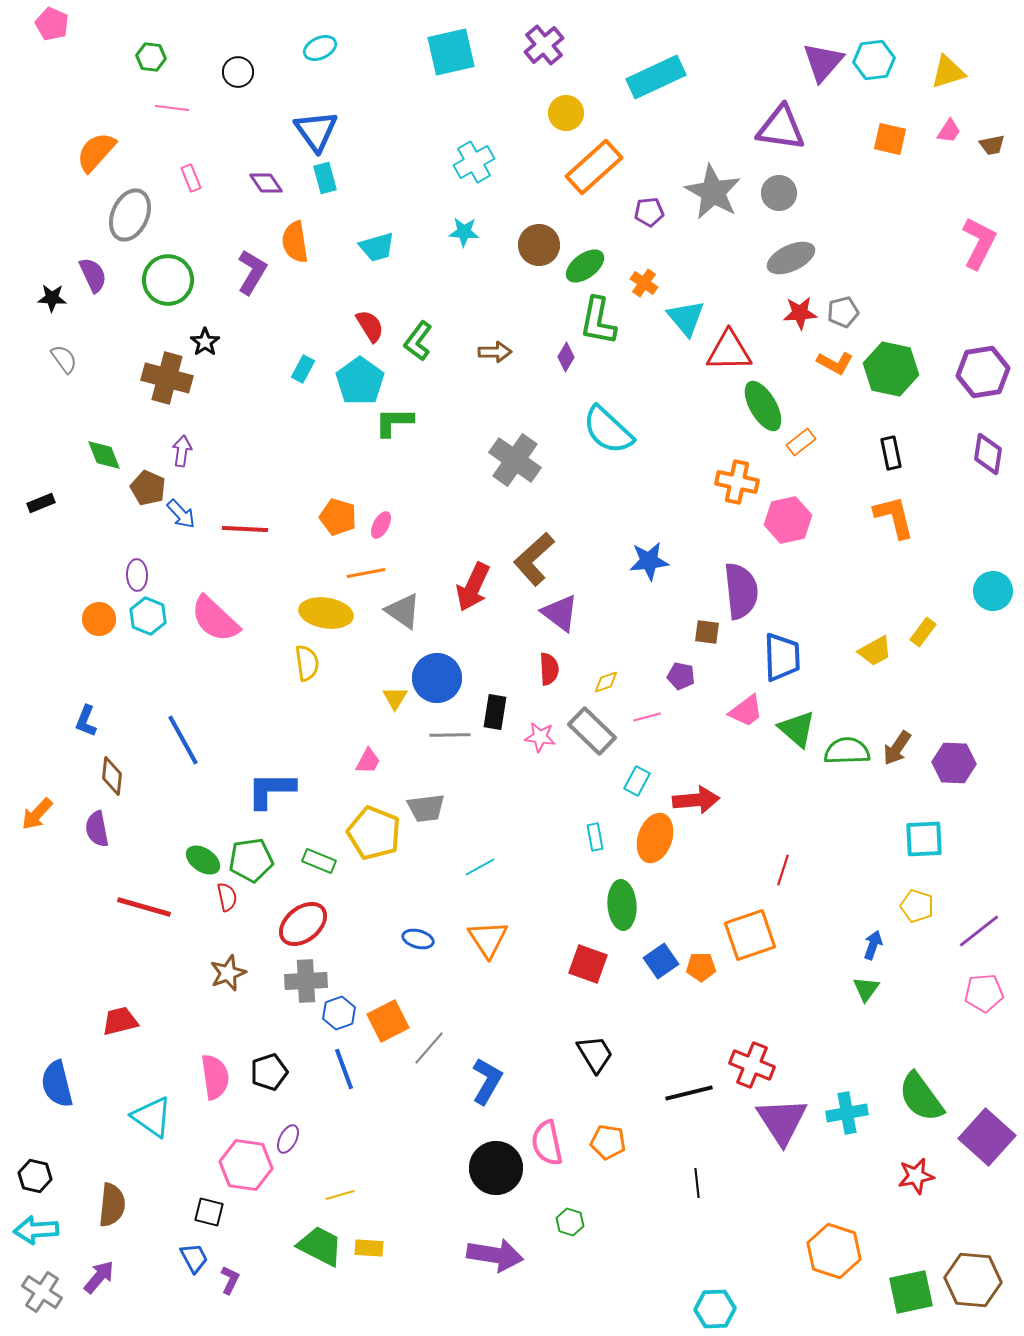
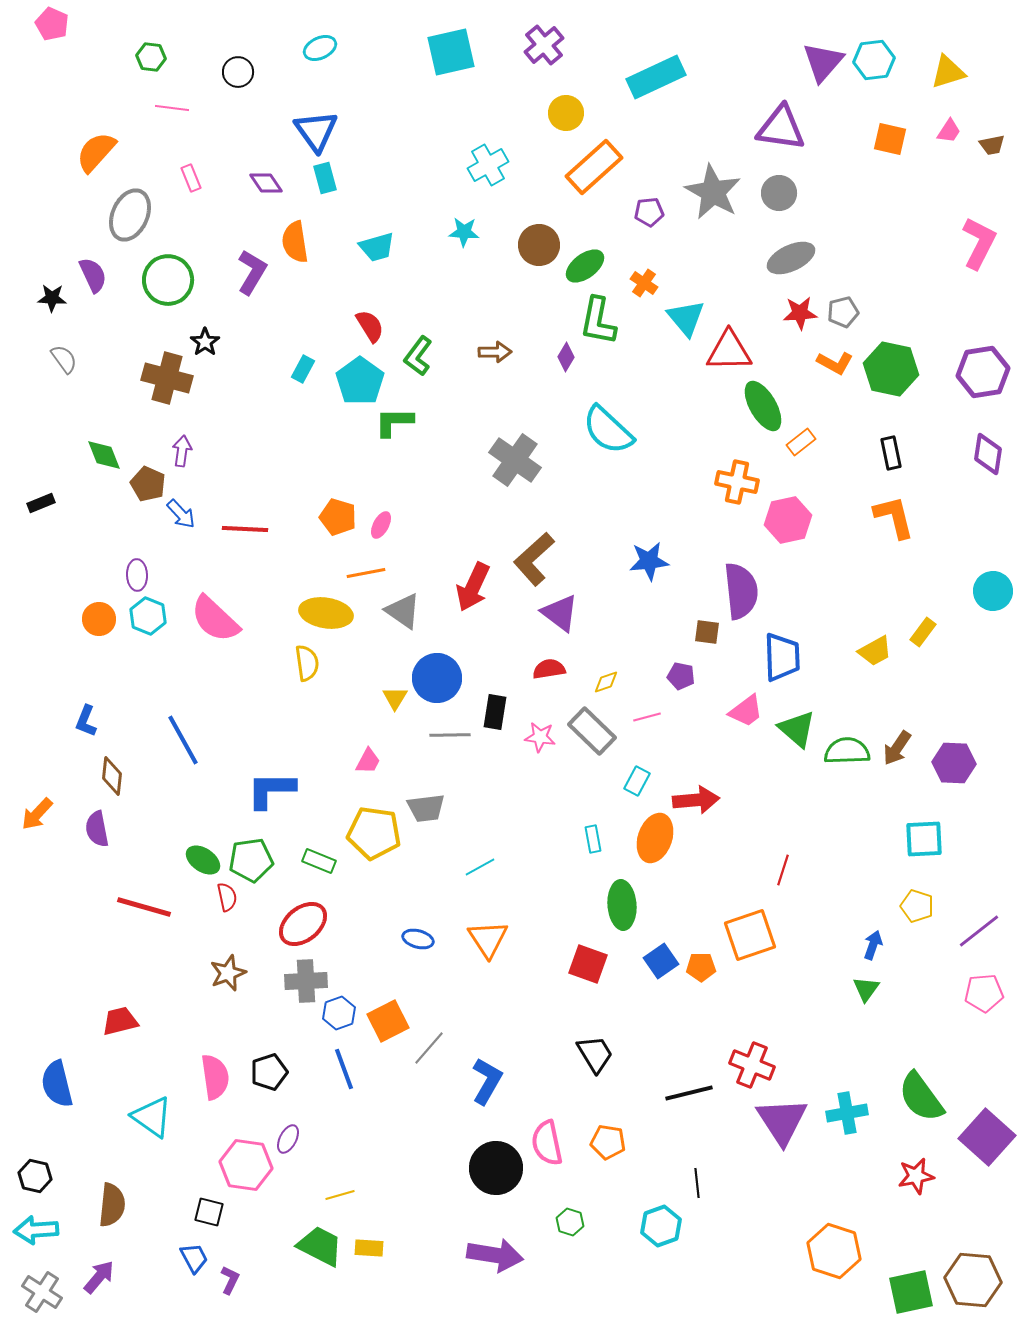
cyan cross at (474, 162): moved 14 px right, 3 px down
green L-shape at (418, 341): moved 15 px down
brown pentagon at (148, 488): moved 4 px up
red semicircle at (549, 669): rotated 96 degrees counterclockwise
yellow pentagon at (374, 833): rotated 14 degrees counterclockwise
cyan rectangle at (595, 837): moved 2 px left, 2 px down
cyan hexagon at (715, 1309): moved 54 px left, 83 px up; rotated 18 degrees counterclockwise
